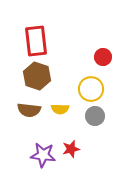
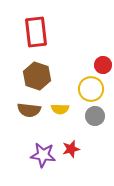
red rectangle: moved 9 px up
red circle: moved 8 px down
